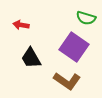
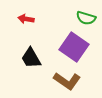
red arrow: moved 5 px right, 6 px up
